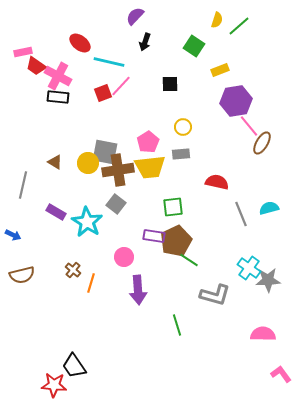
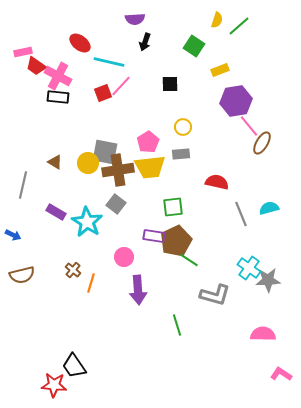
purple semicircle at (135, 16): moved 3 px down; rotated 138 degrees counterclockwise
pink L-shape at (281, 374): rotated 20 degrees counterclockwise
